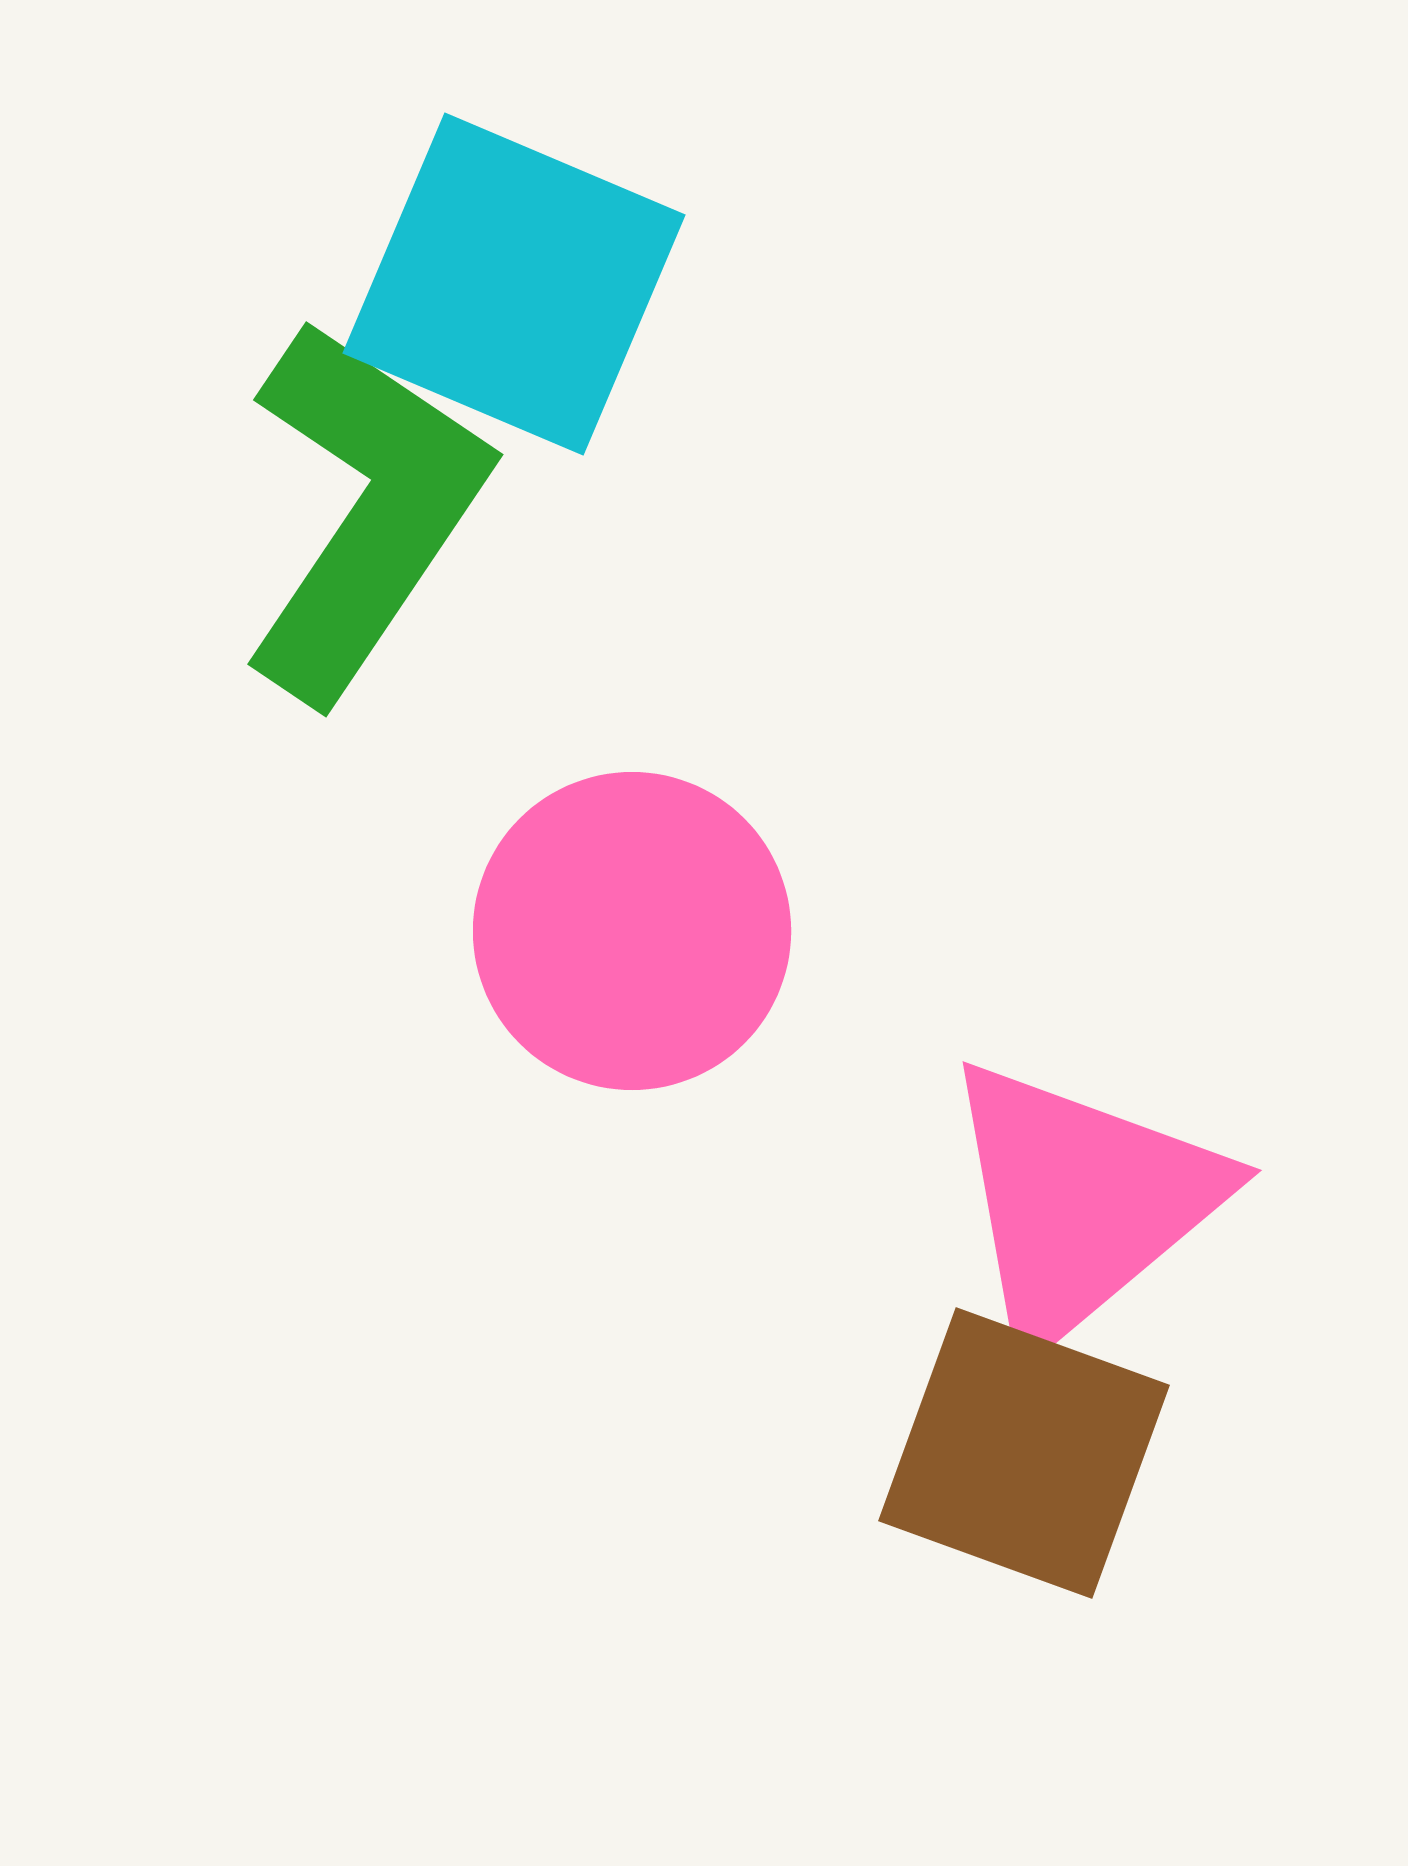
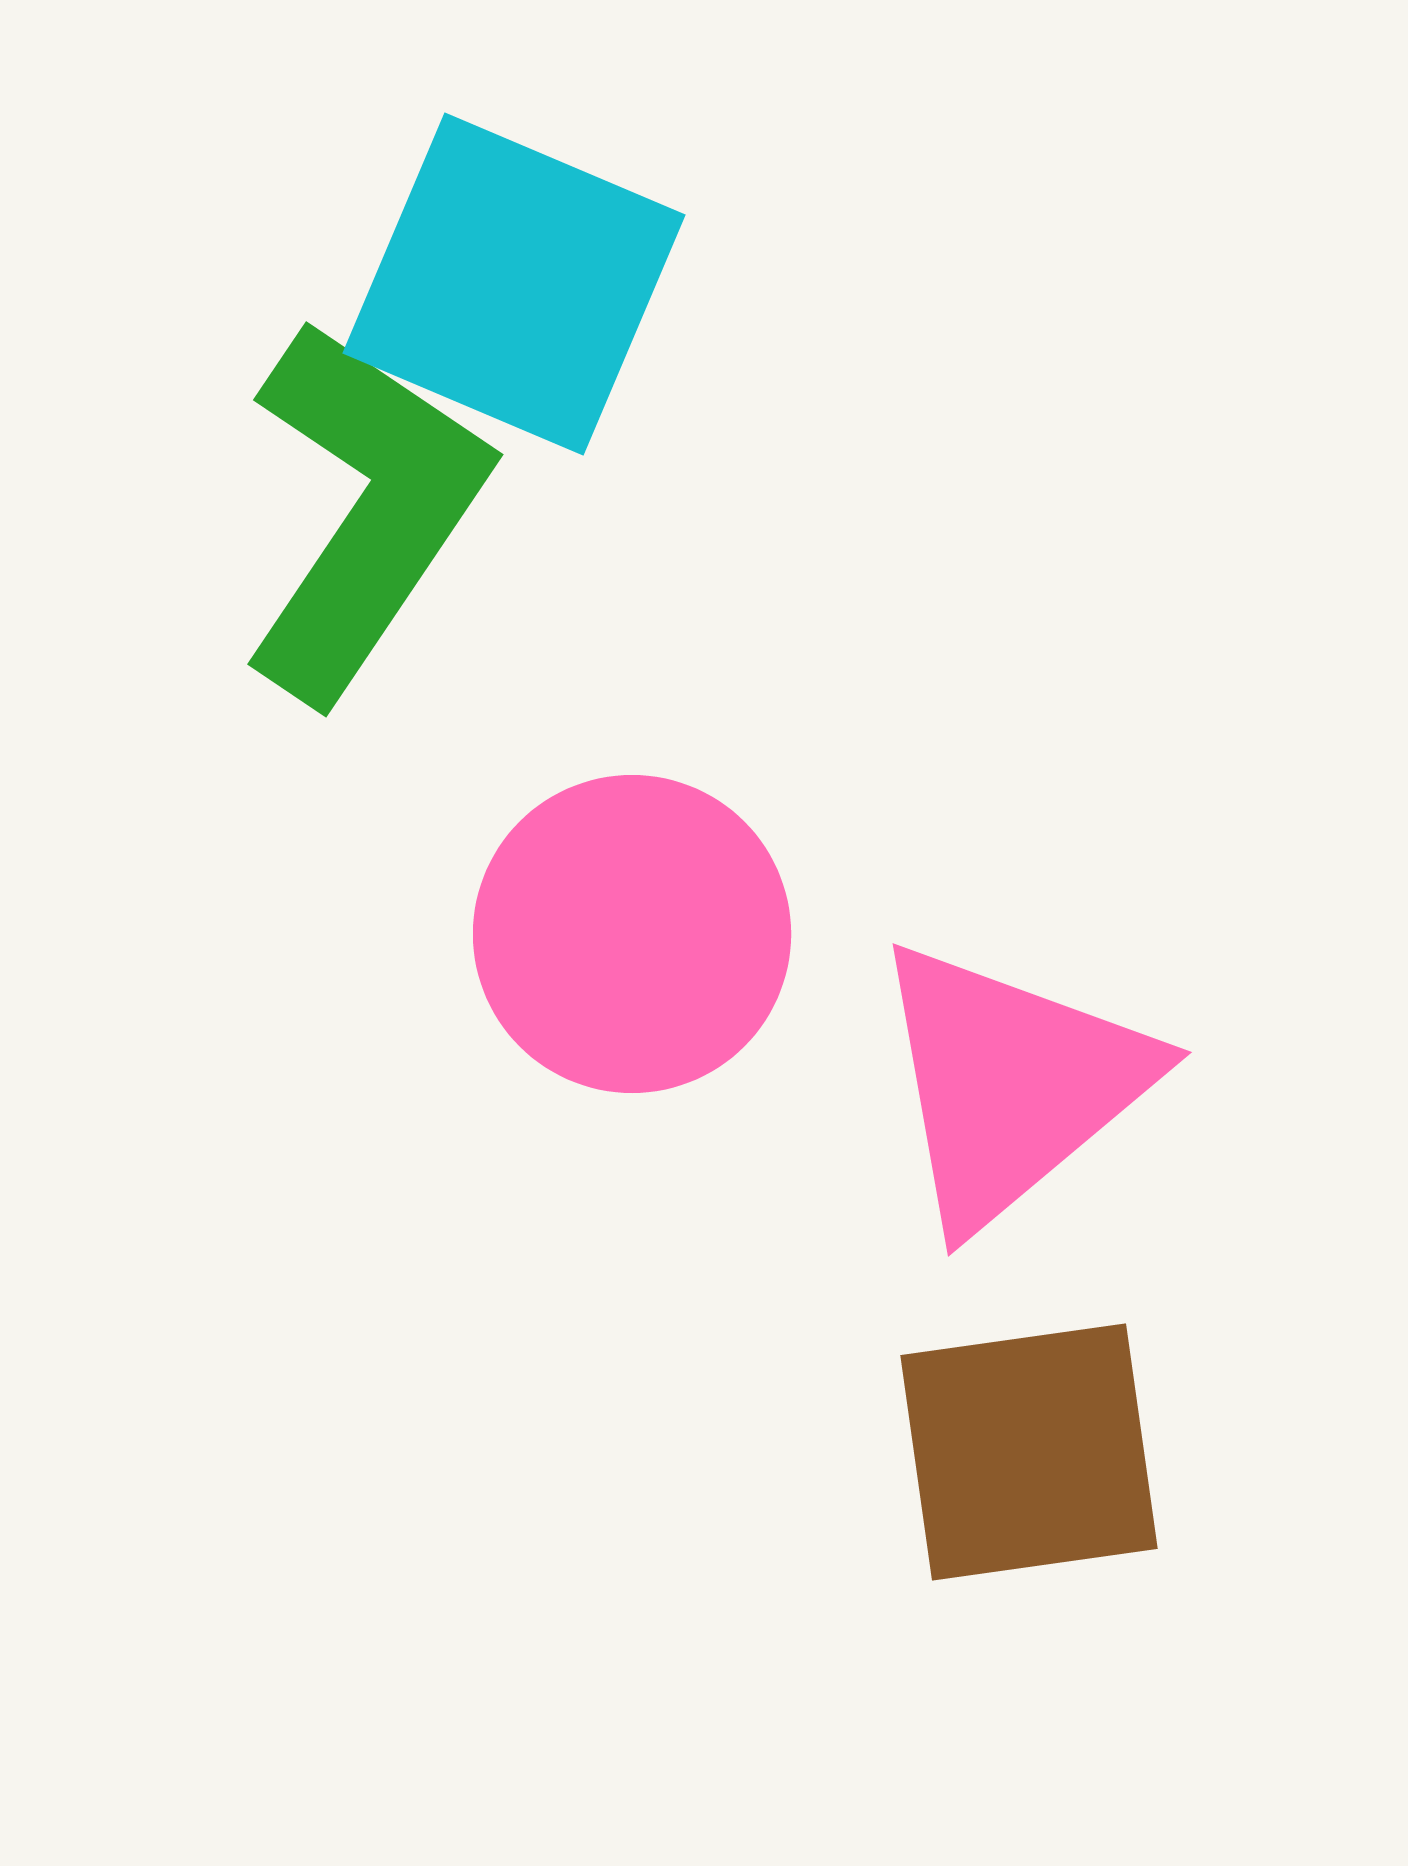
pink circle: moved 3 px down
pink triangle: moved 70 px left, 118 px up
brown square: moved 5 px right, 1 px up; rotated 28 degrees counterclockwise
